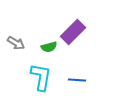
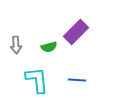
purple rectangle: moved 3 px right
gray arrow: moved 2 px down; rotated 54 degrees clockwise
cyan L-shape: moved 4 px left, 3 px down; rotated 16 degrees counterclockwise
